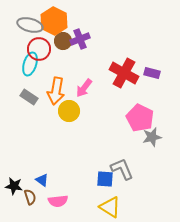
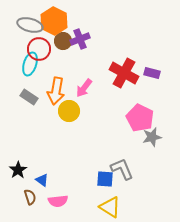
black star: moved 4 px right, 16 px up; rotated 30 degrees clockwise
